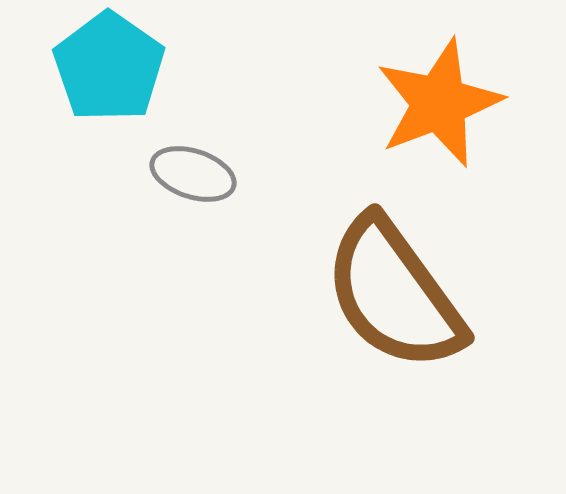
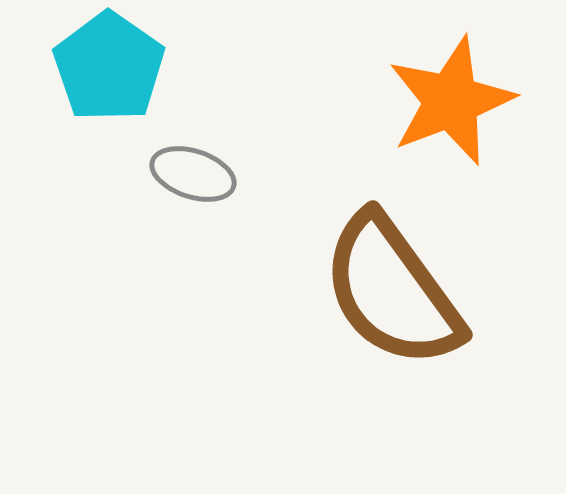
orange star: moved 12 px right, 2 px up
brown semicircle: moved 2 px left, 3 px up
